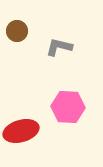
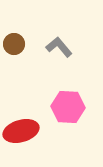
brown circle: moved 3 px left, 13 px down
gray L-shape: rotated 36 degrees clockwise
